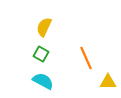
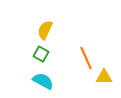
yellow semicircle: moved 1 px right, 3 px down
yellow triangle: moved 4 px left, 5 px up
